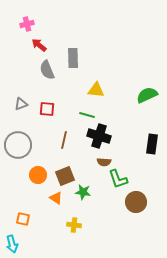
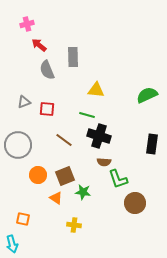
gray rectangle: moved 1 px up
gray triangle: moved 3 px right, 2 px up
brown line: rotated 66 degrees counterclockwise
brown circle: moved 1 px left, 1 px down
